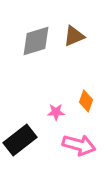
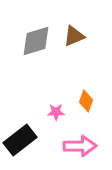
pink arrow: moved 1 px right, 1 px down; rotated 16 degrees counterclockwise
